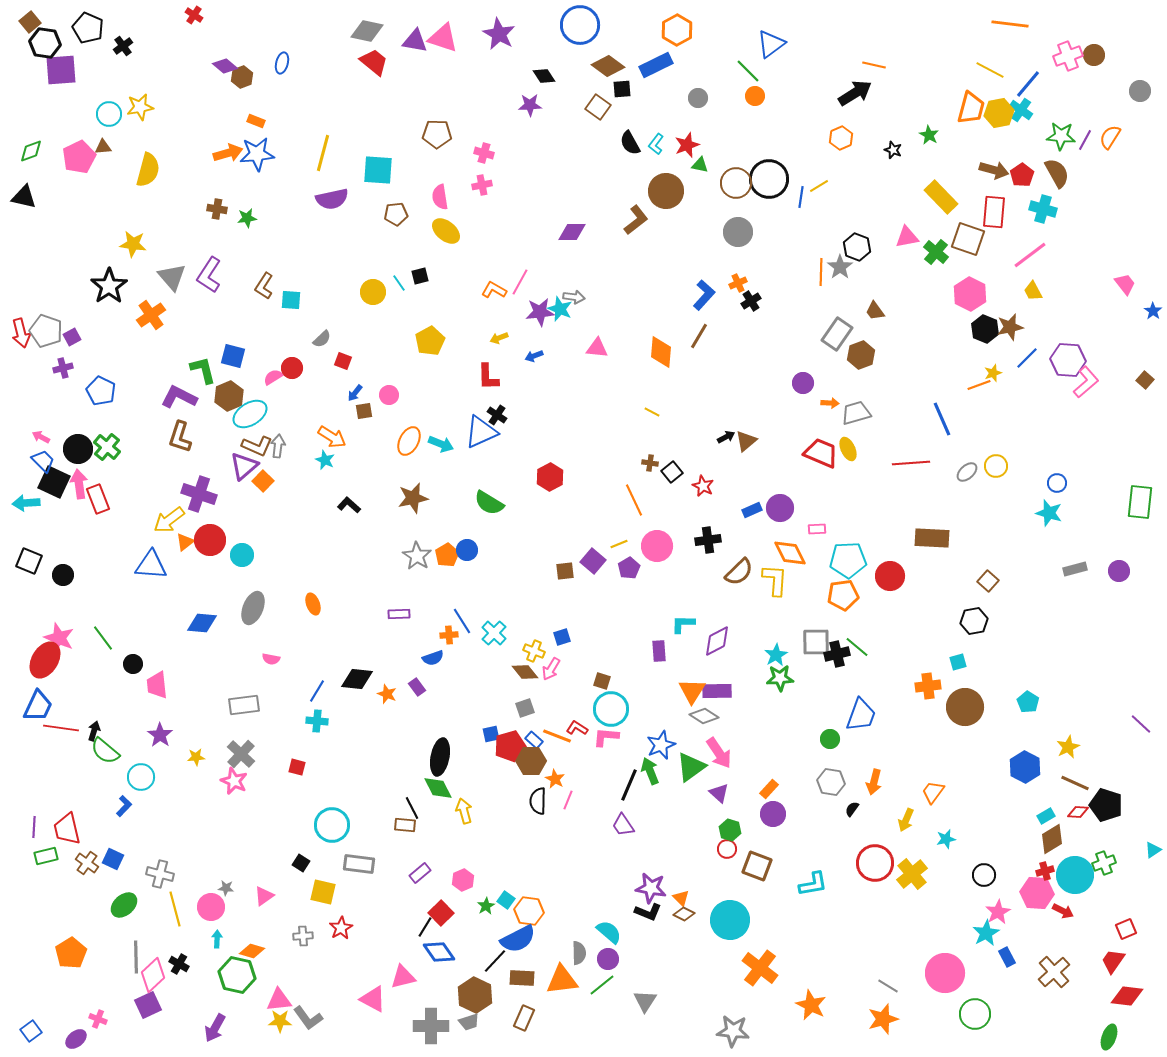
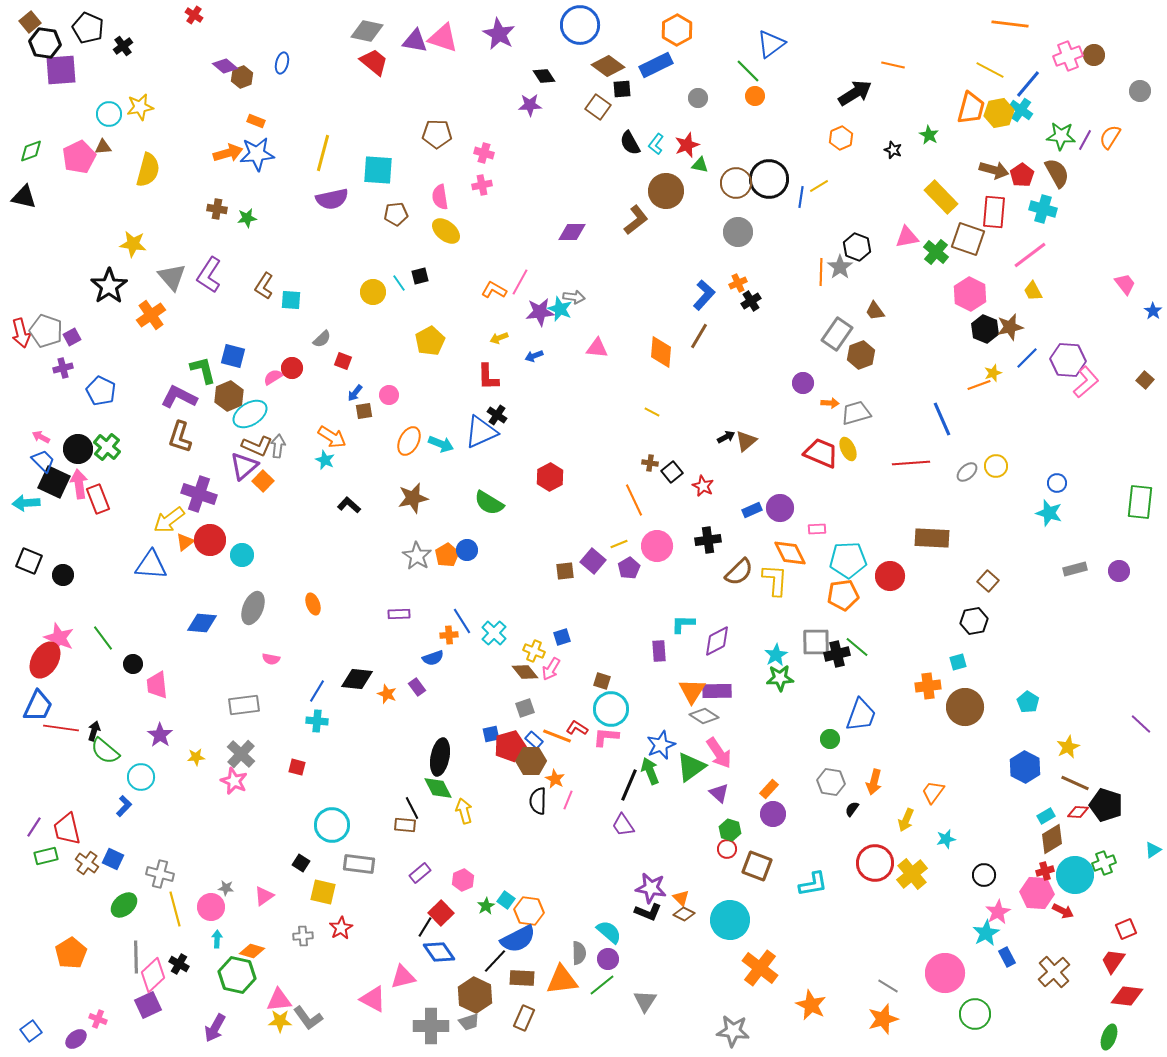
orange line at (874, 65): moved 19 px right
purple line at (34, 827): rotated 30 degrees clockwise
